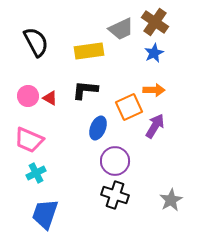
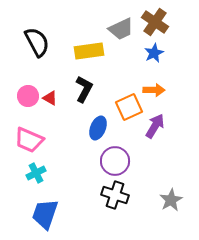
black semicircle: moved 1 px right
black L-shape: moved 1 px left, 1 px up; rotated 112 degrees clockwise
